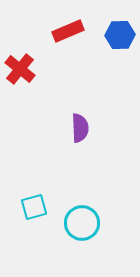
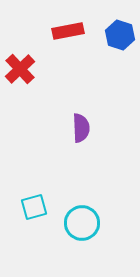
red rectangle: rotated 12 degrees clockwise
blue hexagon: rotated 20 degrees clockwise
red cross: rotated 8 degrees clockwise
purple semicircle: moved 1 px right
